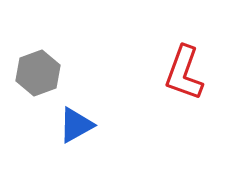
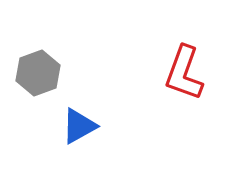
blue triangle: moved 3 px right, 1 px down
